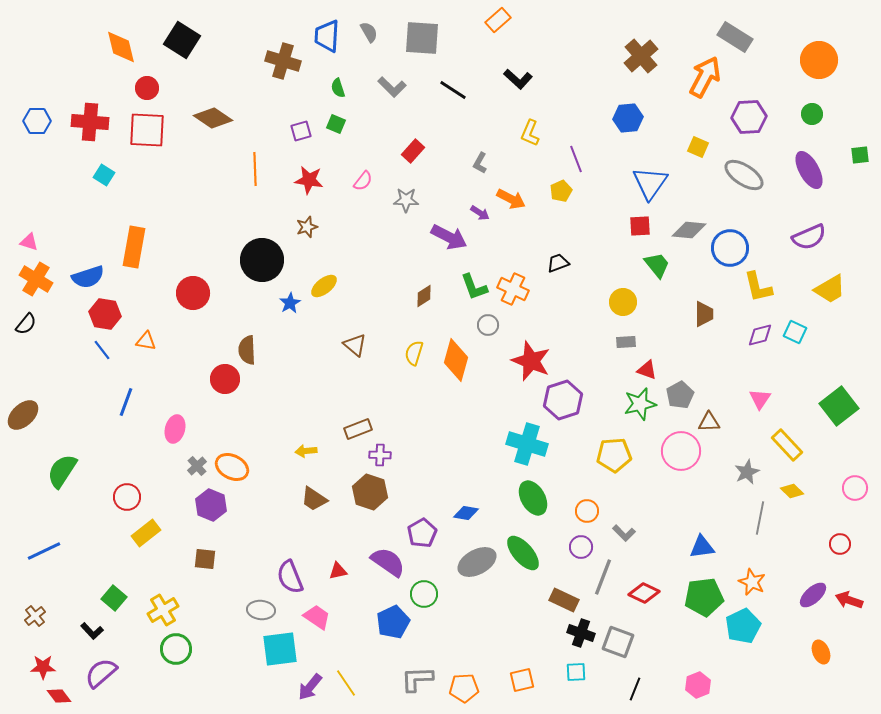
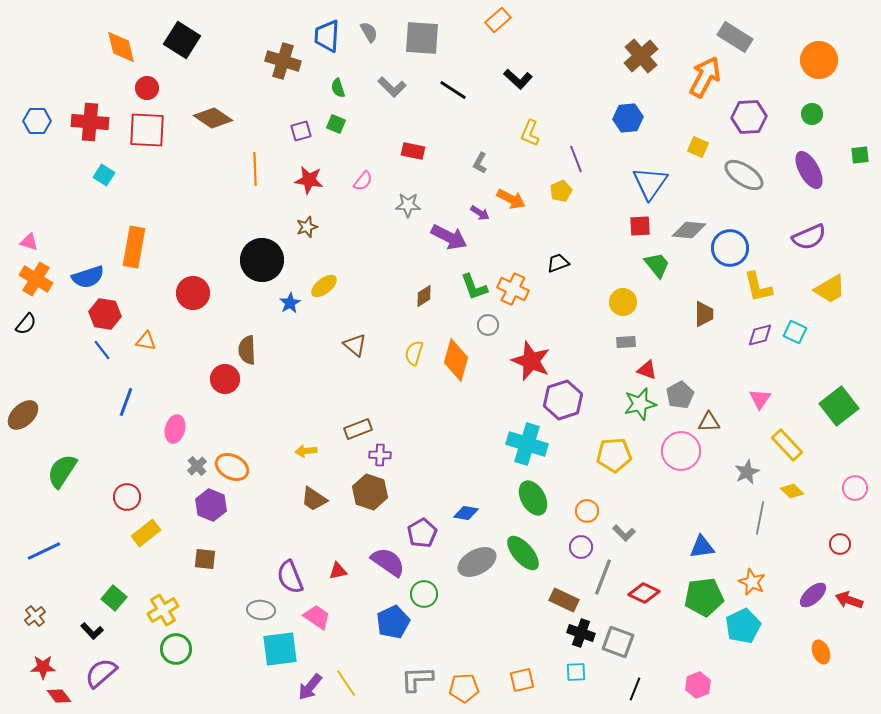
red rectangle at (413, 151): rotated 60 degrees clockwise
gray star at (406, 200): moved 2 px right, 5 px down
